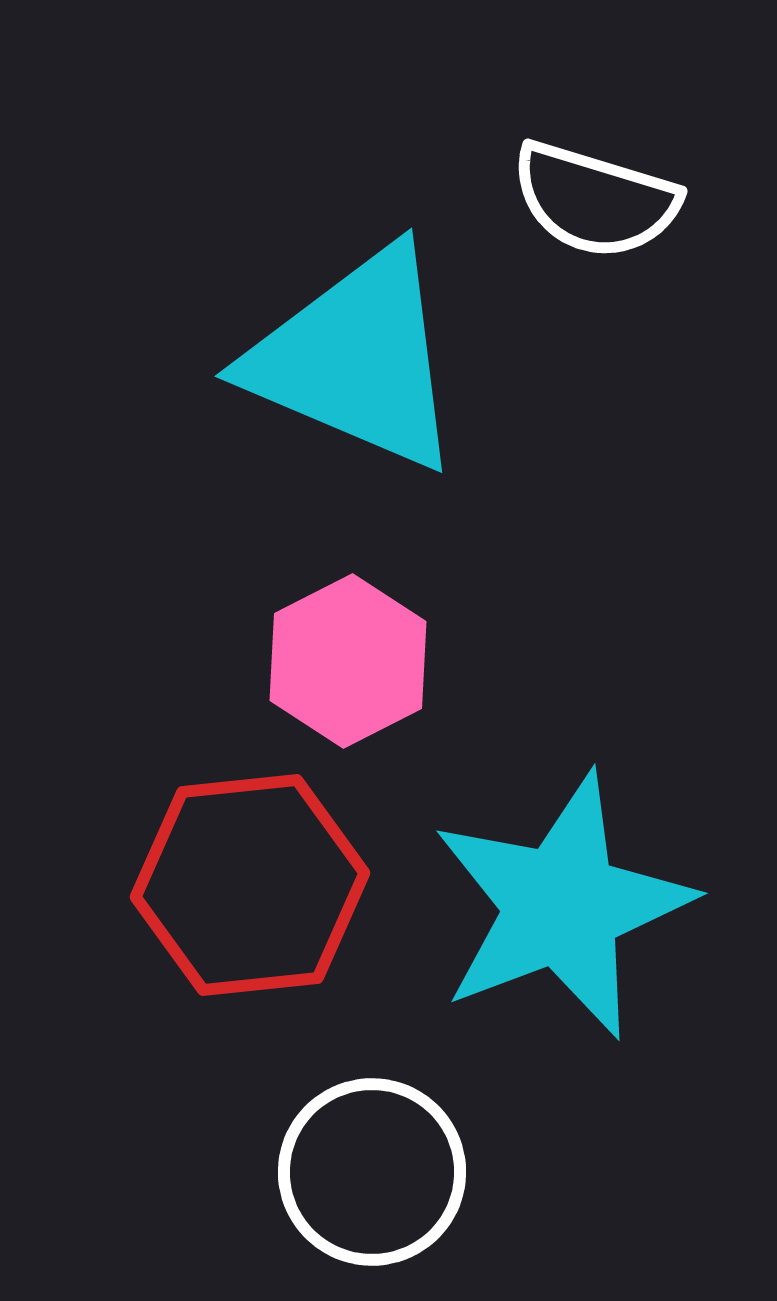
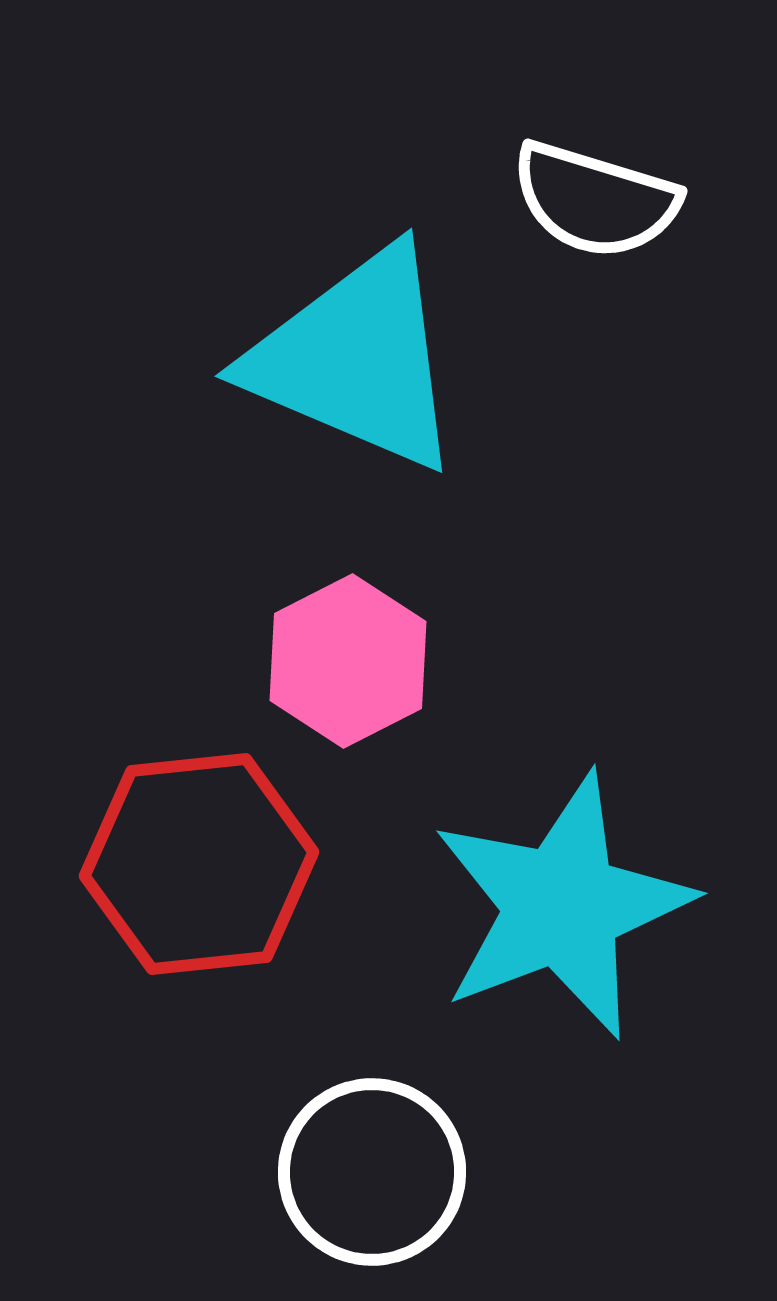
red hexagon: moved 51 px left, 21 px up
